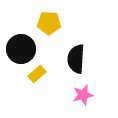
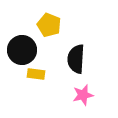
yellow pentagon: moved 2 px down; rotated 20 degrees clockwise
black circle: moved 1 px right, 1 px down
yellow rectangle: moved 1 px left; rotated 48 degrees clockwise
